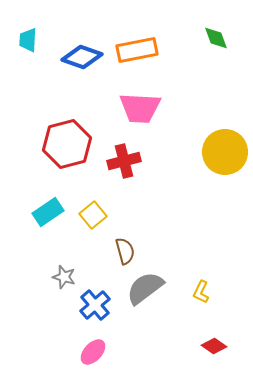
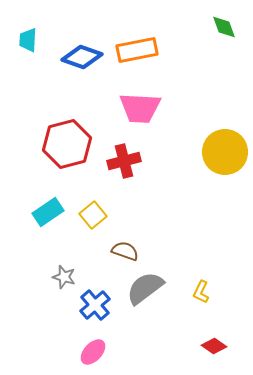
green diamond: moved 8 px right, 11 px up
brown semicircle: rotated 56 degrees counterclockwise
